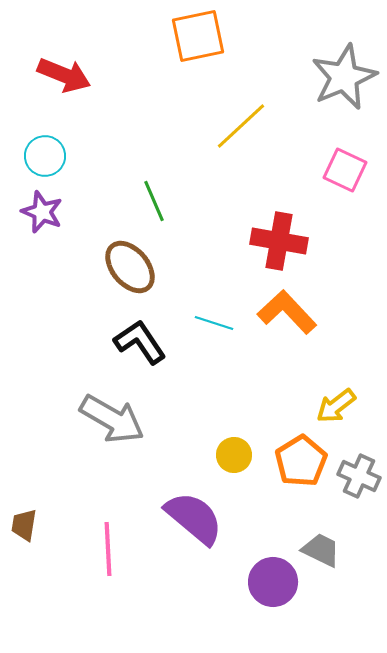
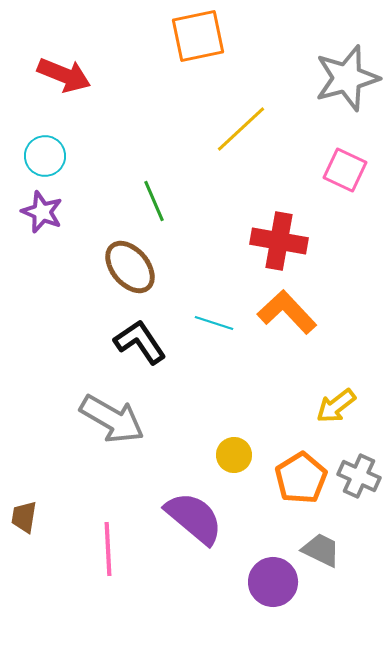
gray star: moved 3 px right, 1 px down; rotated 8 degrees clockwise
yellow line: moved 3 px down
orange pentagon: moved 17 px down
brown trapezoid: moved 8 px up
